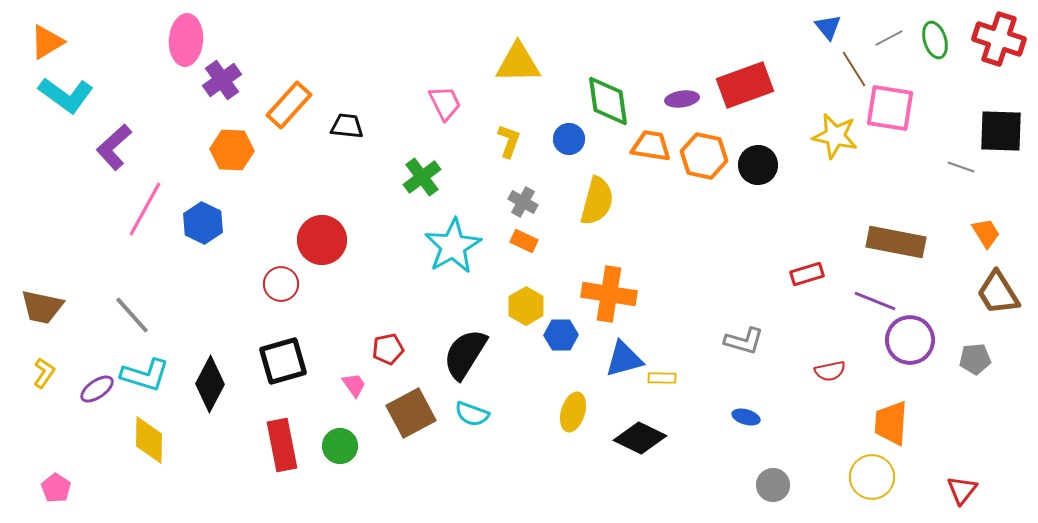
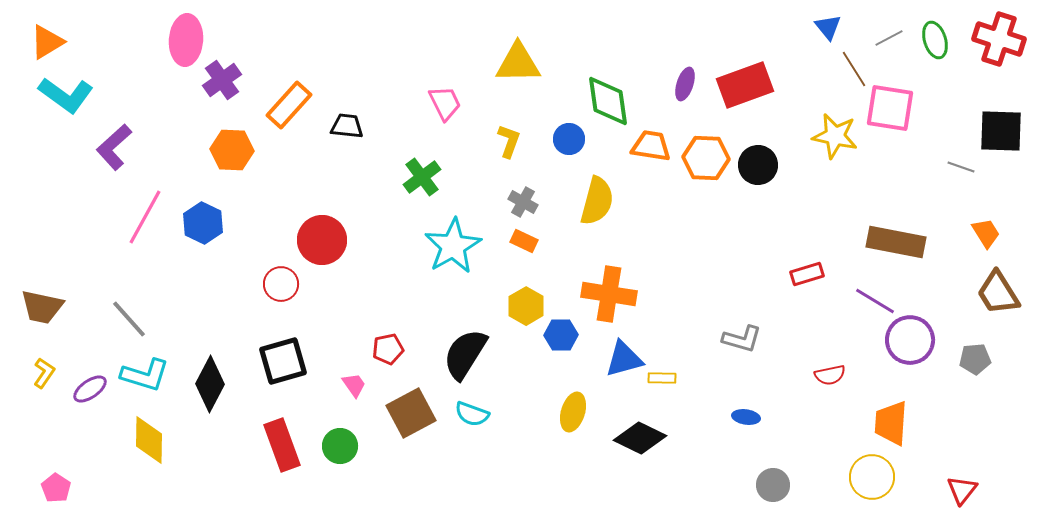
purple ellipse at (682, 99): moved 3 px right, 15 px up; rotated 64 degrees counterclockwise
orange hexagon at (704, 156): moved 2 px right, 2 px down; rotated 9 degrees counterclockwise
pink line at (145, 209): moved 8 px down
purple line at (875, 301): rotated 9 degrees clockwise
gray line at (132, 315): moved 3 px left, 4 px down
gray L-shape at (744, 341): moved 2 px left, 2 px up
red semicircle at (830, 371): moved 4 px down
purple ellipse at (97, 389): moved 7 px left
blue ellipse at (746, 417): rotated 8 degrees counterclockwise
red rectangle at (282, 445): rotated 9 degrees counterclockwise
